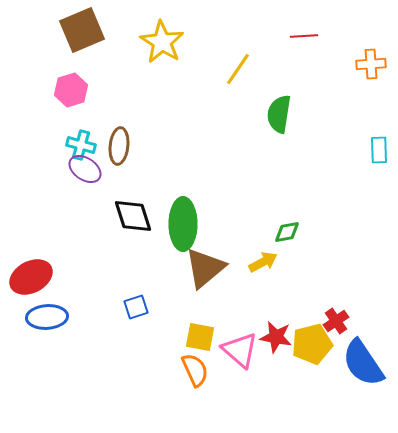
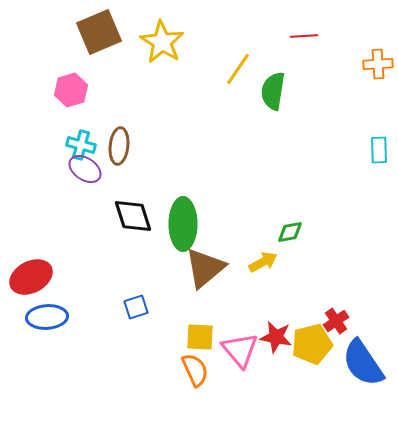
brown square: moved 17 px right, 2 px down
orange cross: moved 7 px right
green semicircle: moved 6 px left, 23 px up
green diamond: moved 3 px right
yellow square: rotated 8 degrees counterclockwise
pink triangle: rotated 9 degrees clockwise
